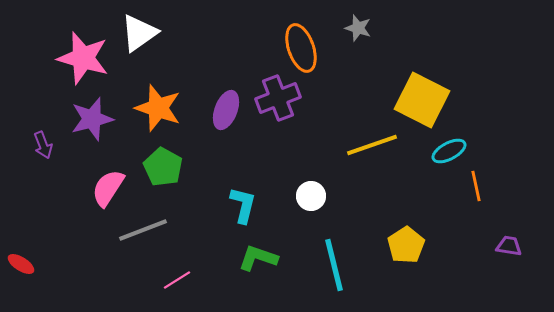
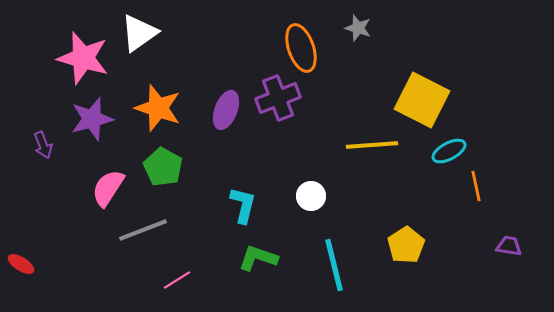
yellow line: rotated 15 degrees clockwise
